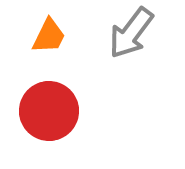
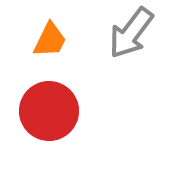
orange trapezoid: moved 1 px right, 4 px down
